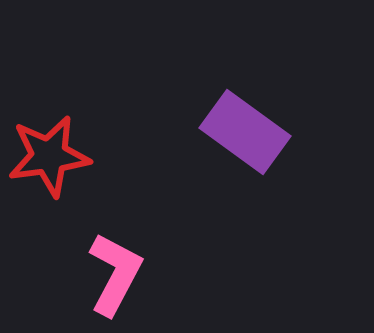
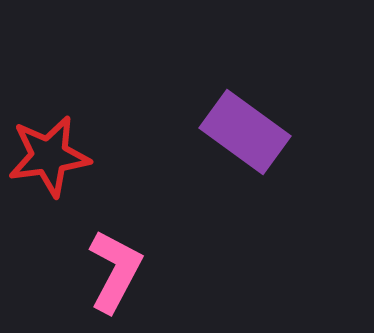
pink L-shape: moved 3 px up
